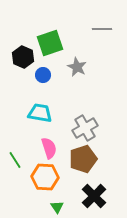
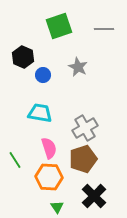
gray line: moved 2 px right
green square: moved 9 px right, 17 px up
gray star: moved 1 px right
orange hexagon: moved 4 px right
